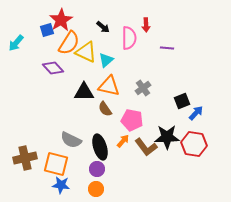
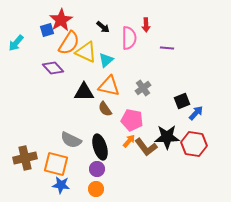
orange arrow: moved 6 px right
